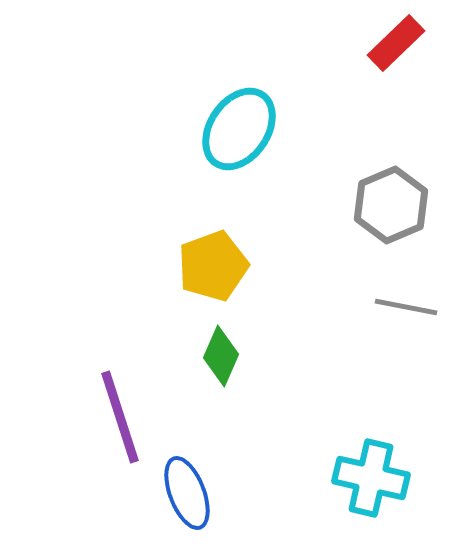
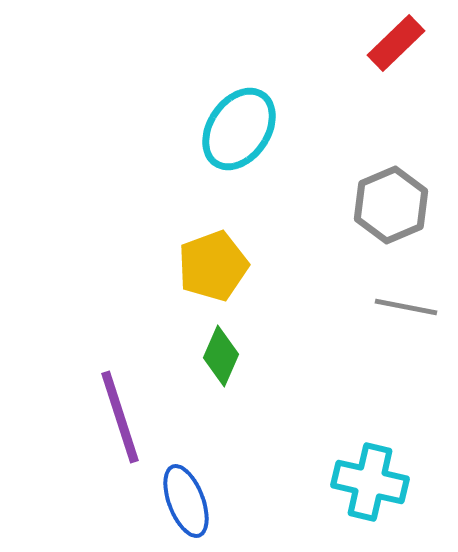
cyan cross: moved 1 px left, 4 px down
blue ellipse: moved 1 px left, 8 px down
